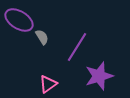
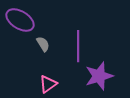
purple ellipse: moved 1 px right
gray semicircle: moved 1 px right, 7 px down
purple line: moved 1 px right, 1 px up; rotated 32 degrees counterclockwise
